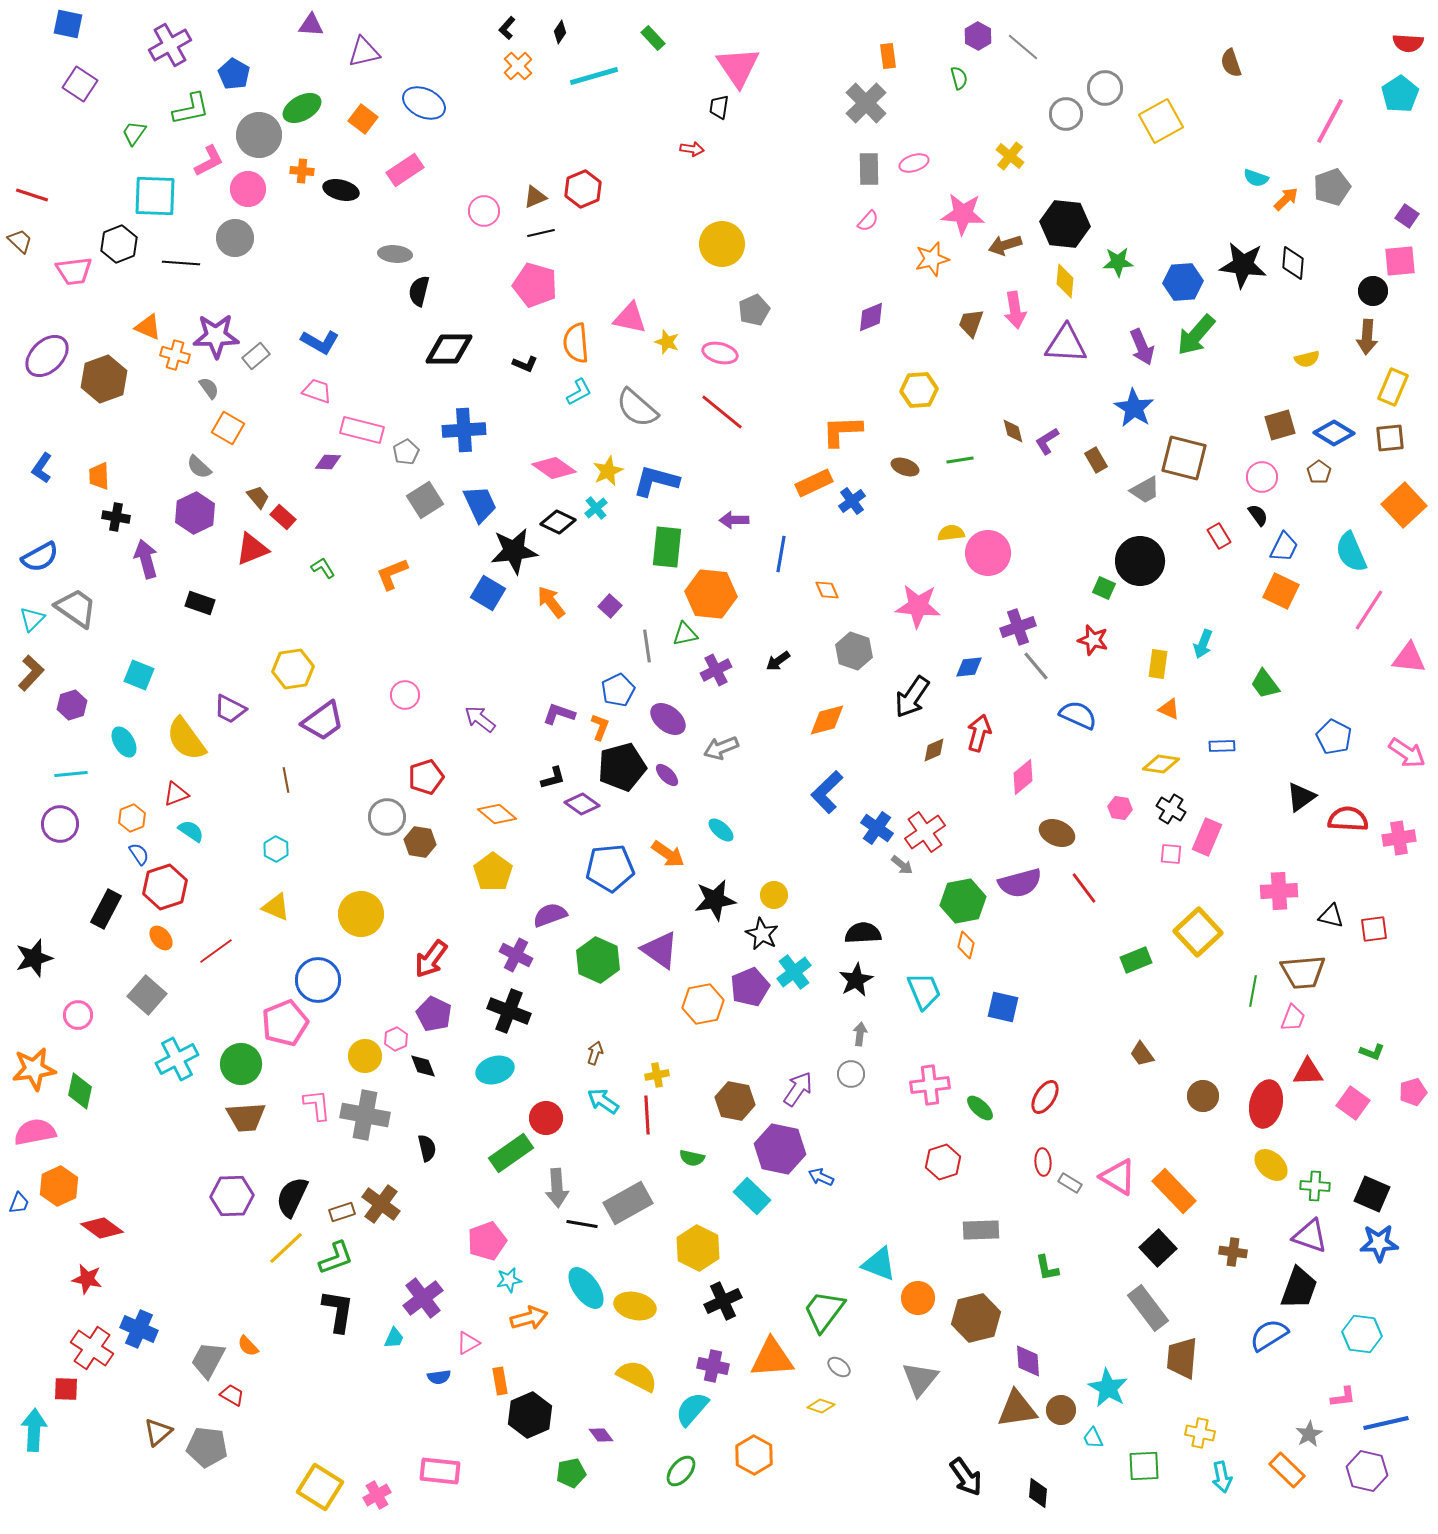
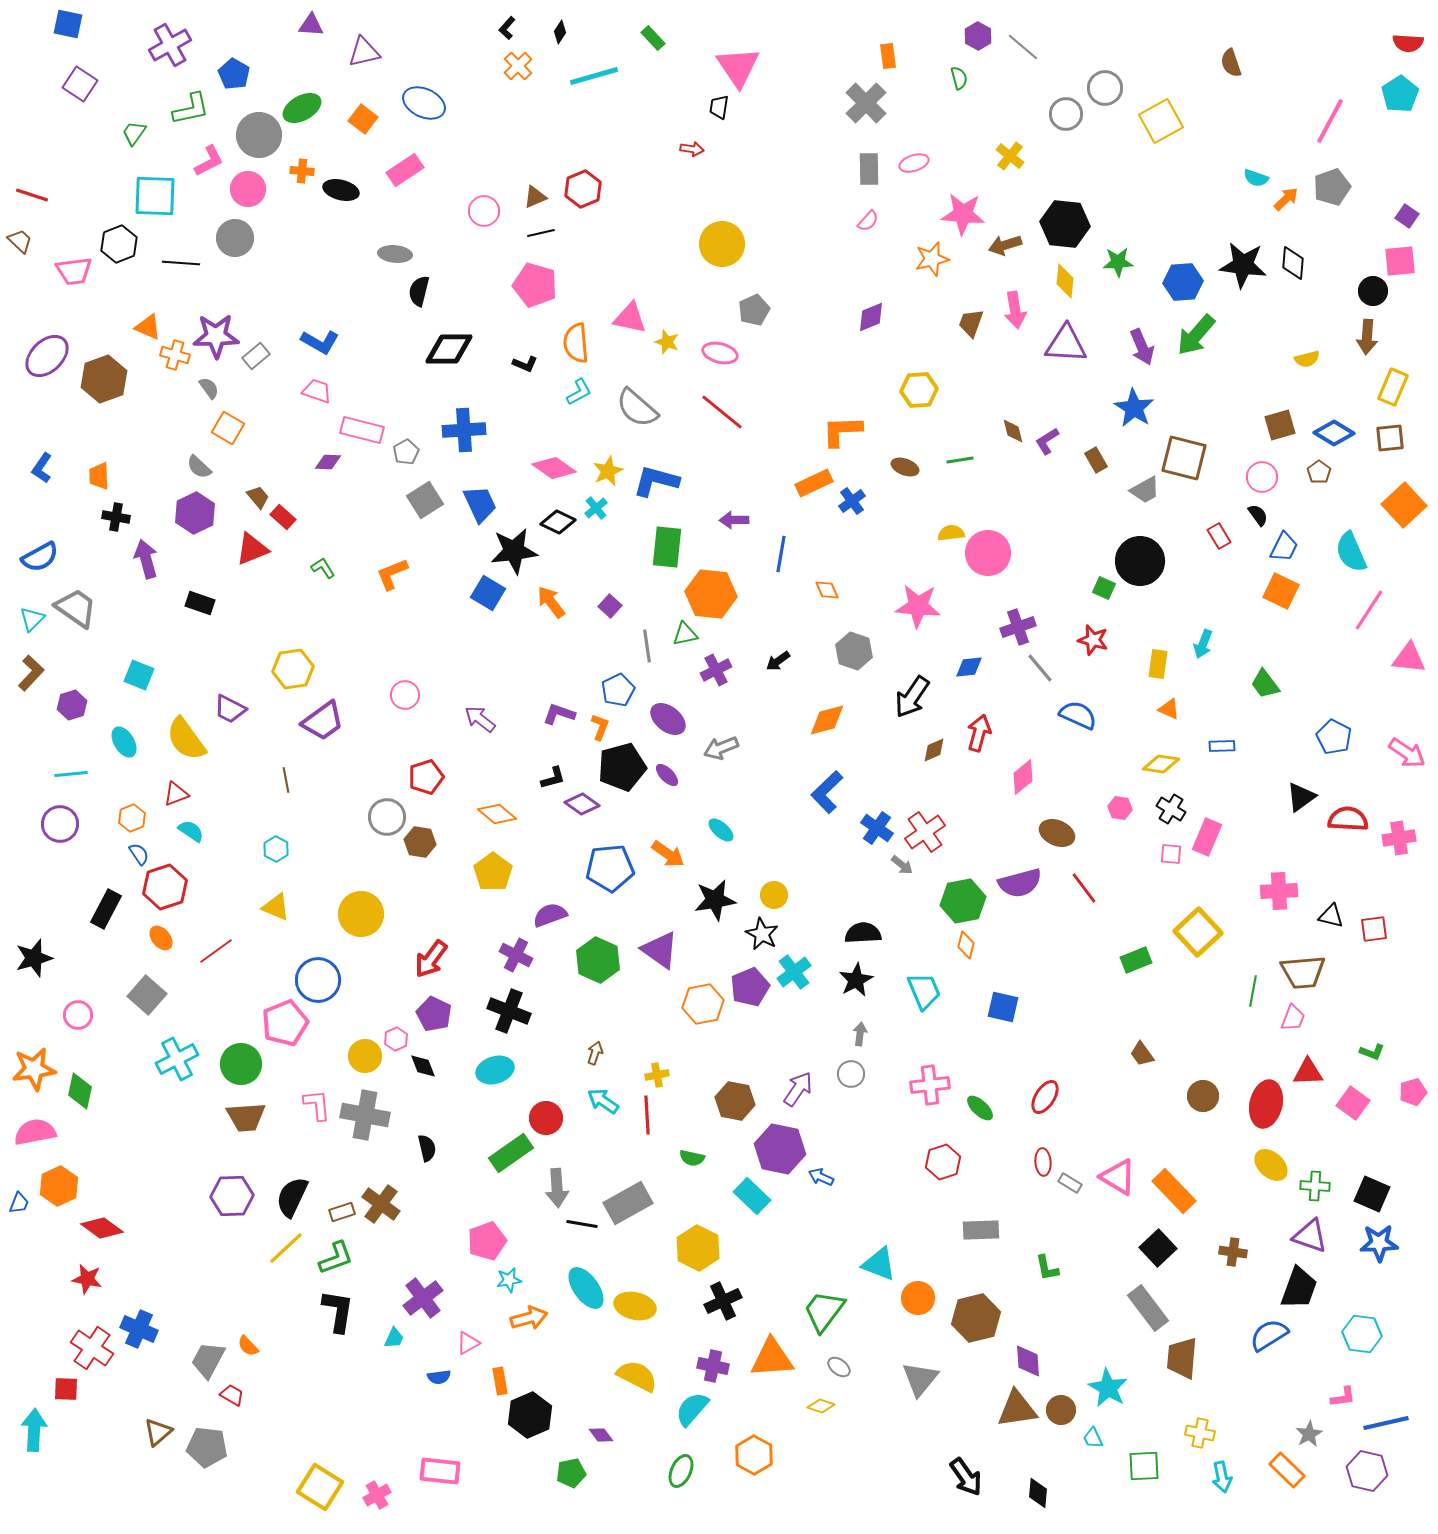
gray line at (1036, 666): moved 4 px right, 2 px down
green ellipse at (681, 1471): rotated 16 degrees counterclockwise
